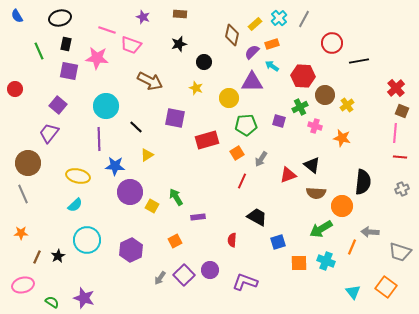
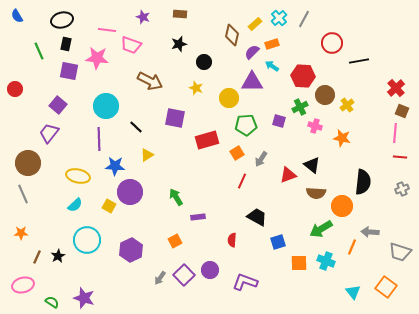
black ellipse at (60, 18): moved 2 px right, 2 px down
pink line at (107, 30): rotated 12 degrees counterclockwise
yellow square at (152, 206): moved 43 px left
